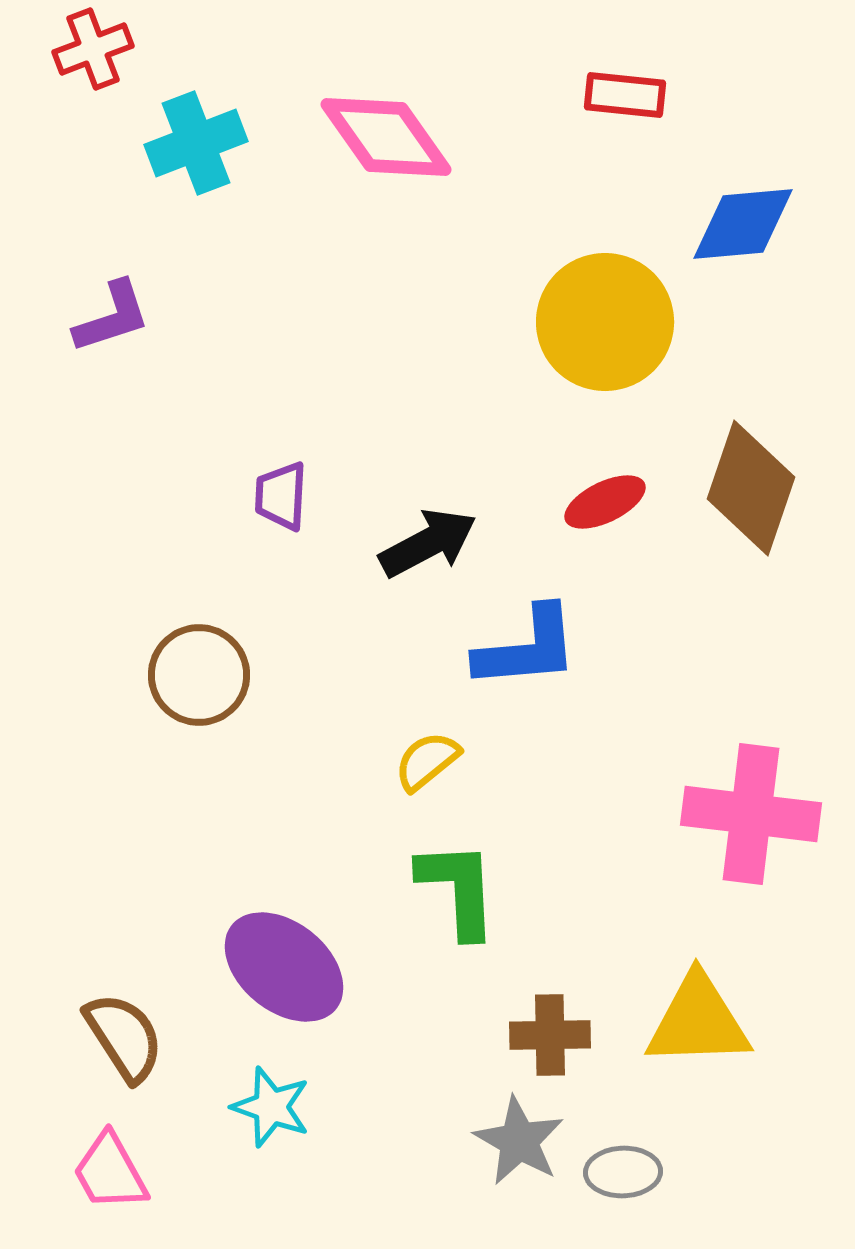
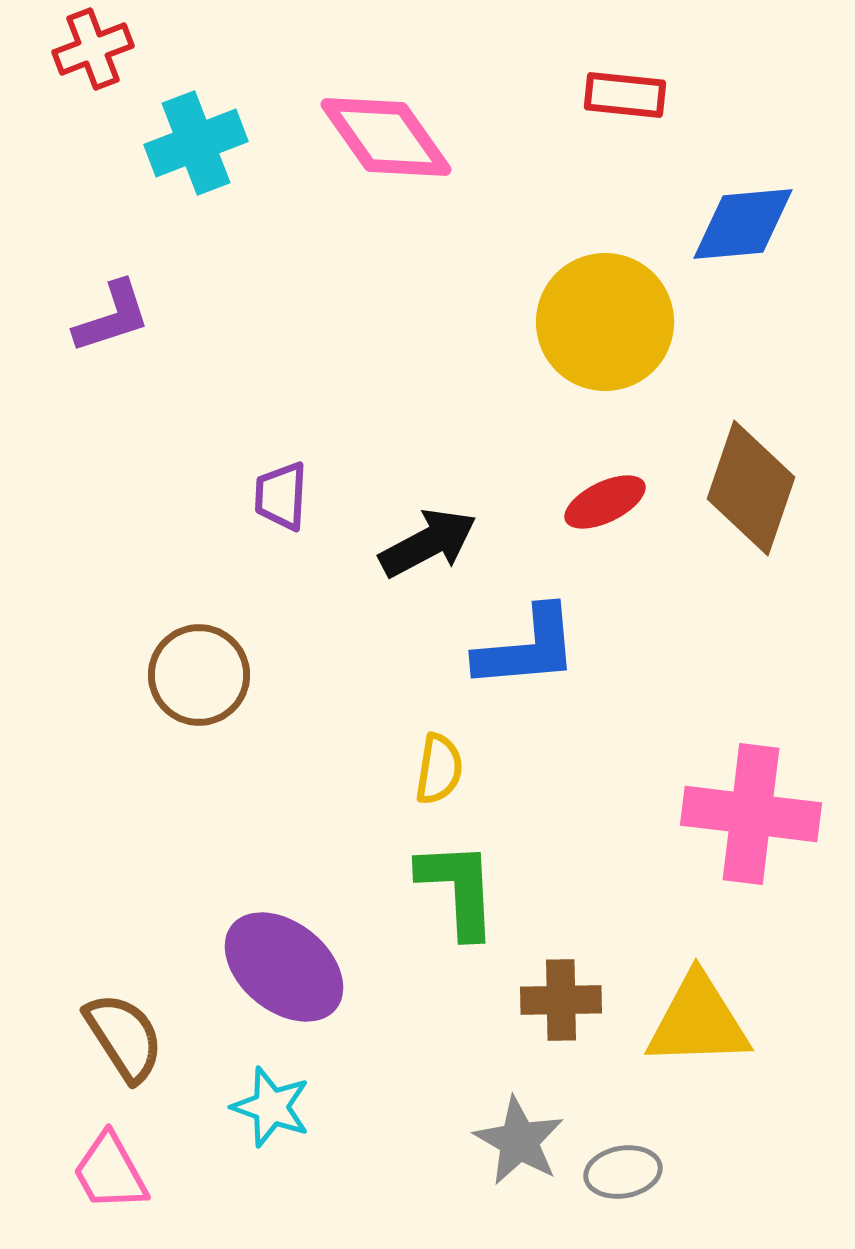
yellow semicircle: moved 12 px right, 8 px down; rotated 138 degrees clockwise
brown cross: moved 11 px right, 35 px up
gray ellipse: rotated 8 degrees counterclockwise
